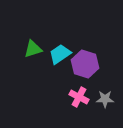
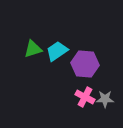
cyan trapezoid: moved 3 px left, 3 px up
purple hexagon: rotated 12 degrees counterclockwise
pink cross: moved 6 px right
